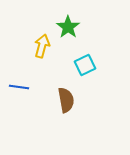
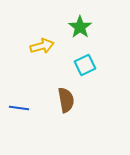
green star: moved 12 px right
yellow arrow: rotated 60 degrees clockwise
blue line: moved 21 px down
